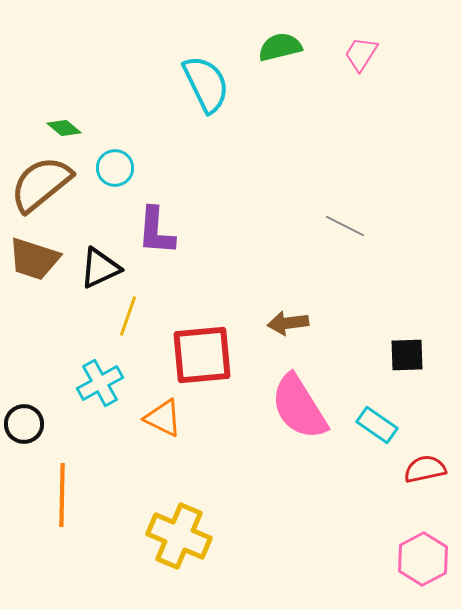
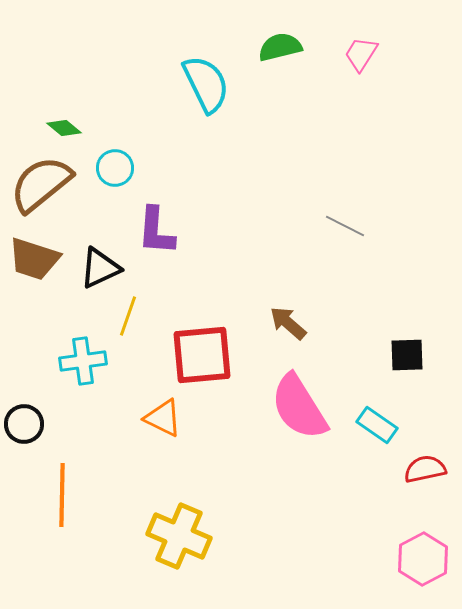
brown arrow: rotated 48 degrees clockwise
cyan cross: moved 17 px left, 22 px up; rotated 21 degrees clockwise
